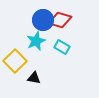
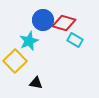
red diamond: moved 4 px right, 3 px down
cyan star: moved 7 px left
cyan rectangle: moved 13 px right, 7 px up
black triangle: moved 2 px right, 5 px down
